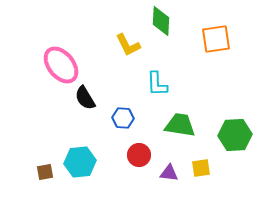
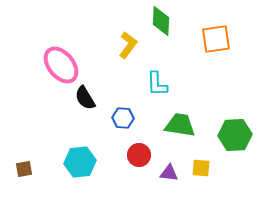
yellow L-shape: rotated 116 degrees counterclockwise
yellow square: rotated 12 degrees clockwise
brown square: moved 21 px left, 3 px up
